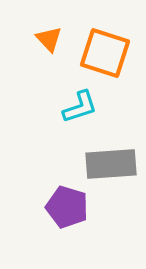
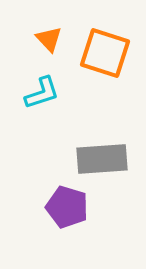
cyan L-shape: moved 38 px left, 14 px up
gray rectangle: moved 9 px left, 5 px up
